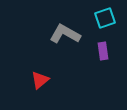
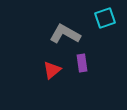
purple rectangle: moved 21 px left, 12 px down
red triangle: moved 12 px right, 10 px up
